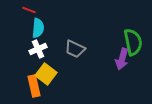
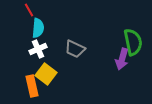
red line: rotated 40 degrees clockwise
orange rectangle: moved 2 px left
